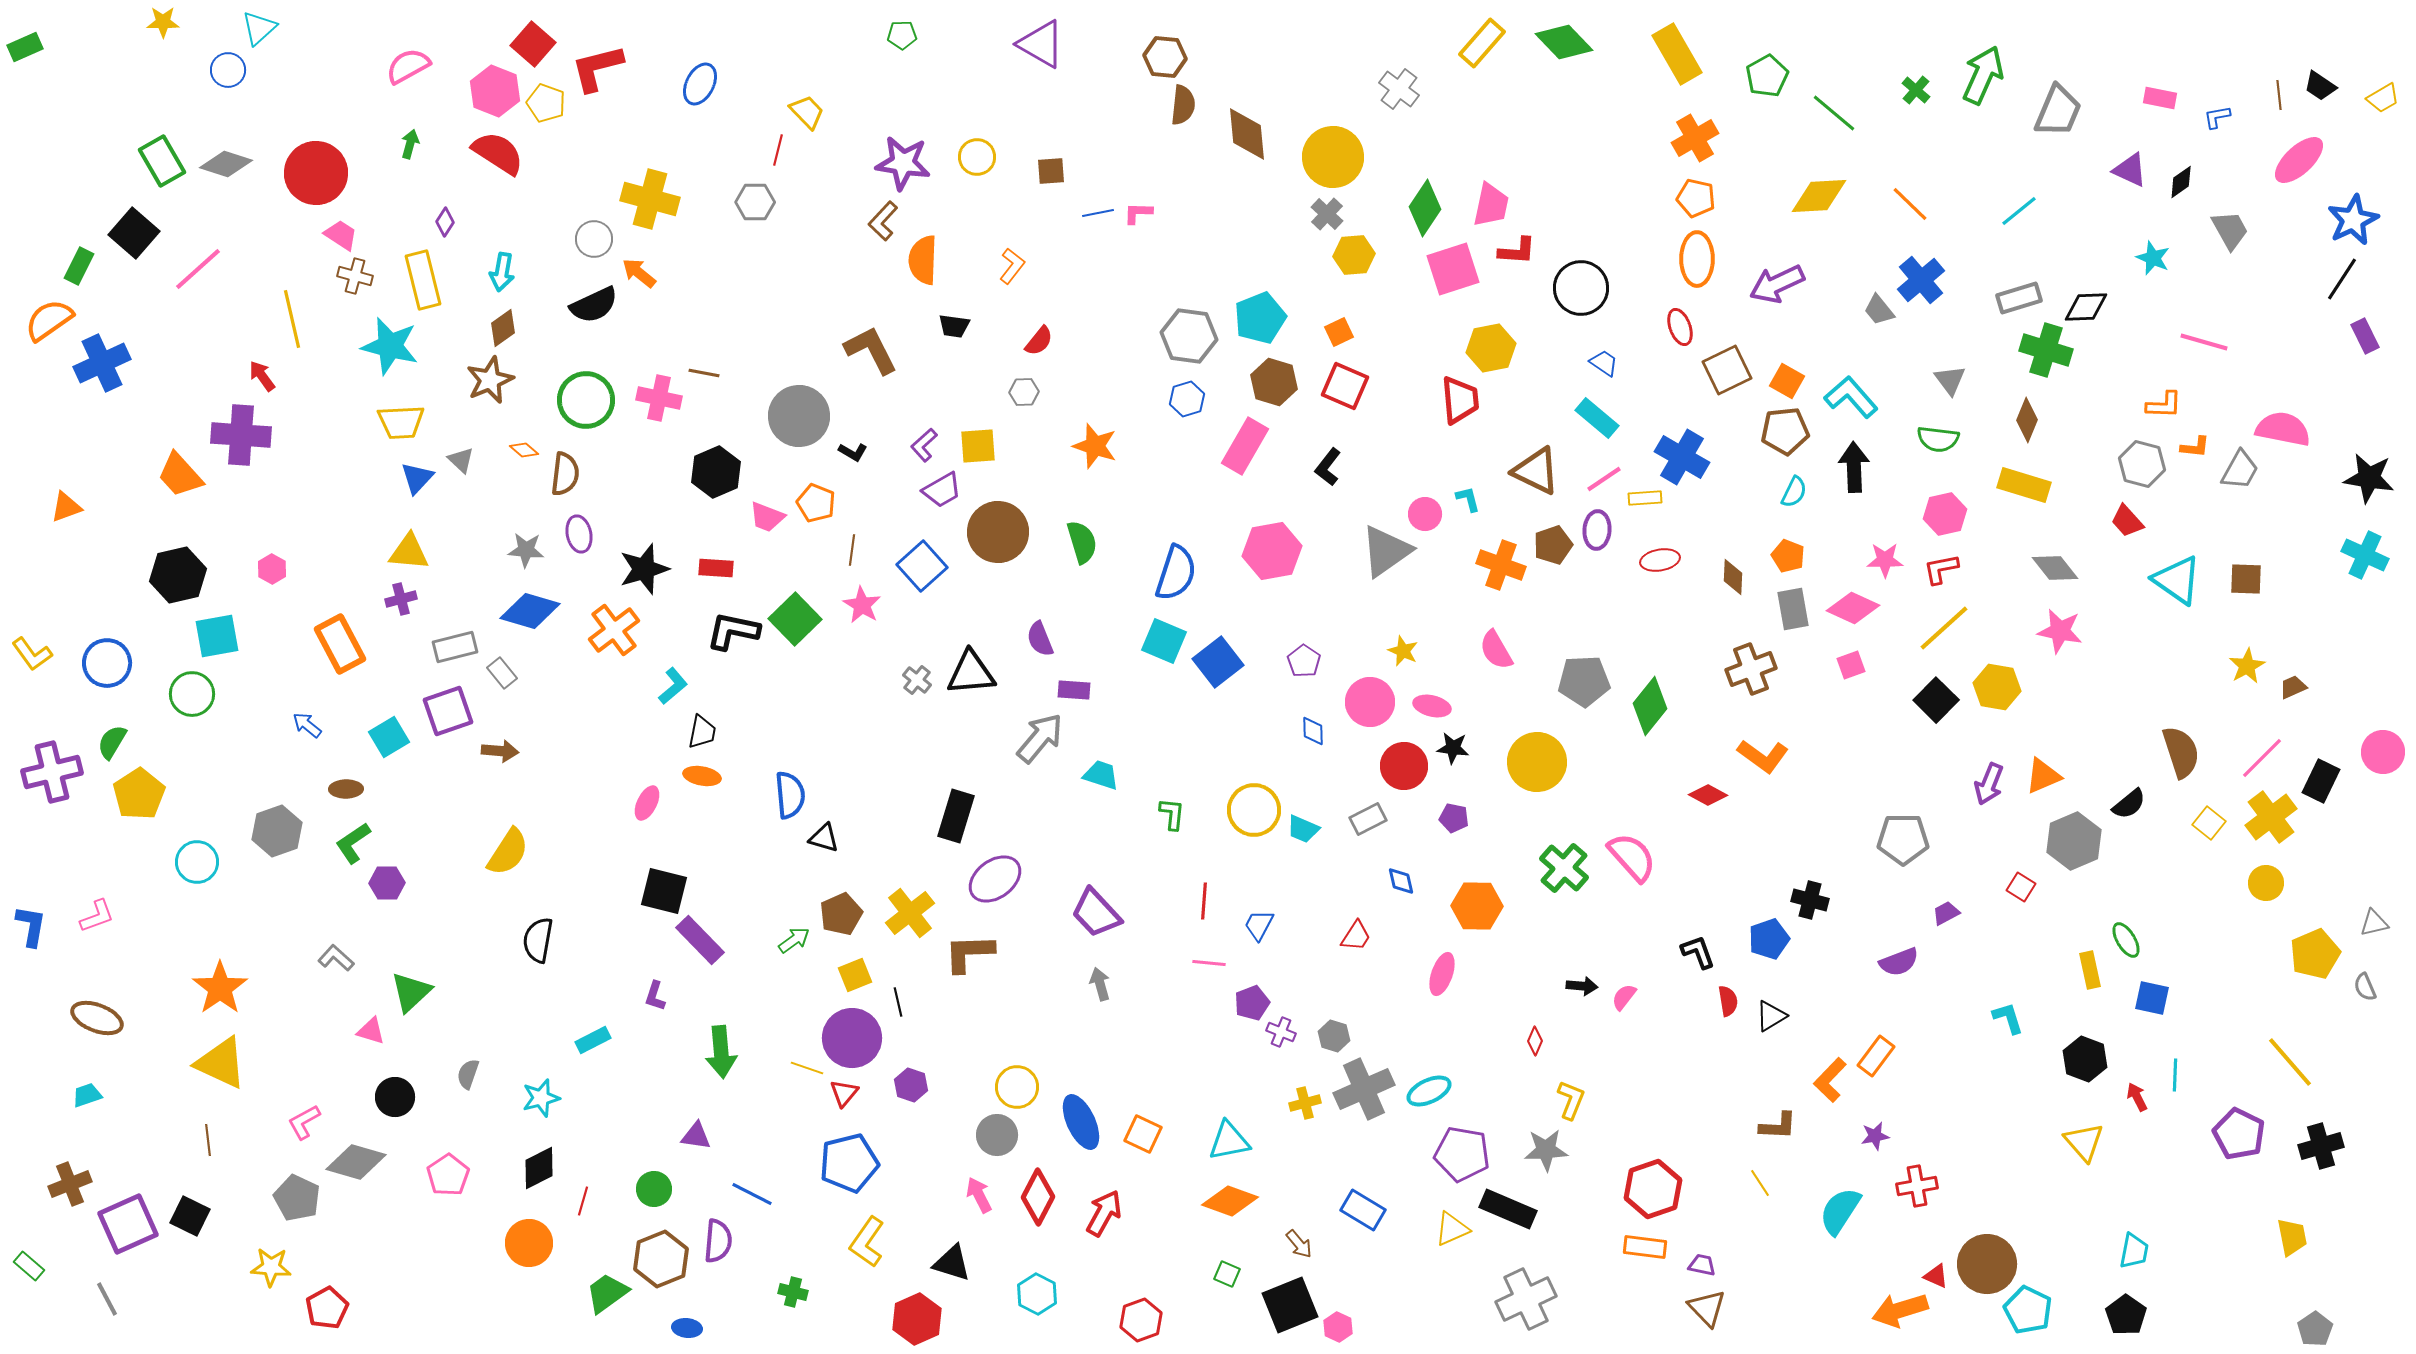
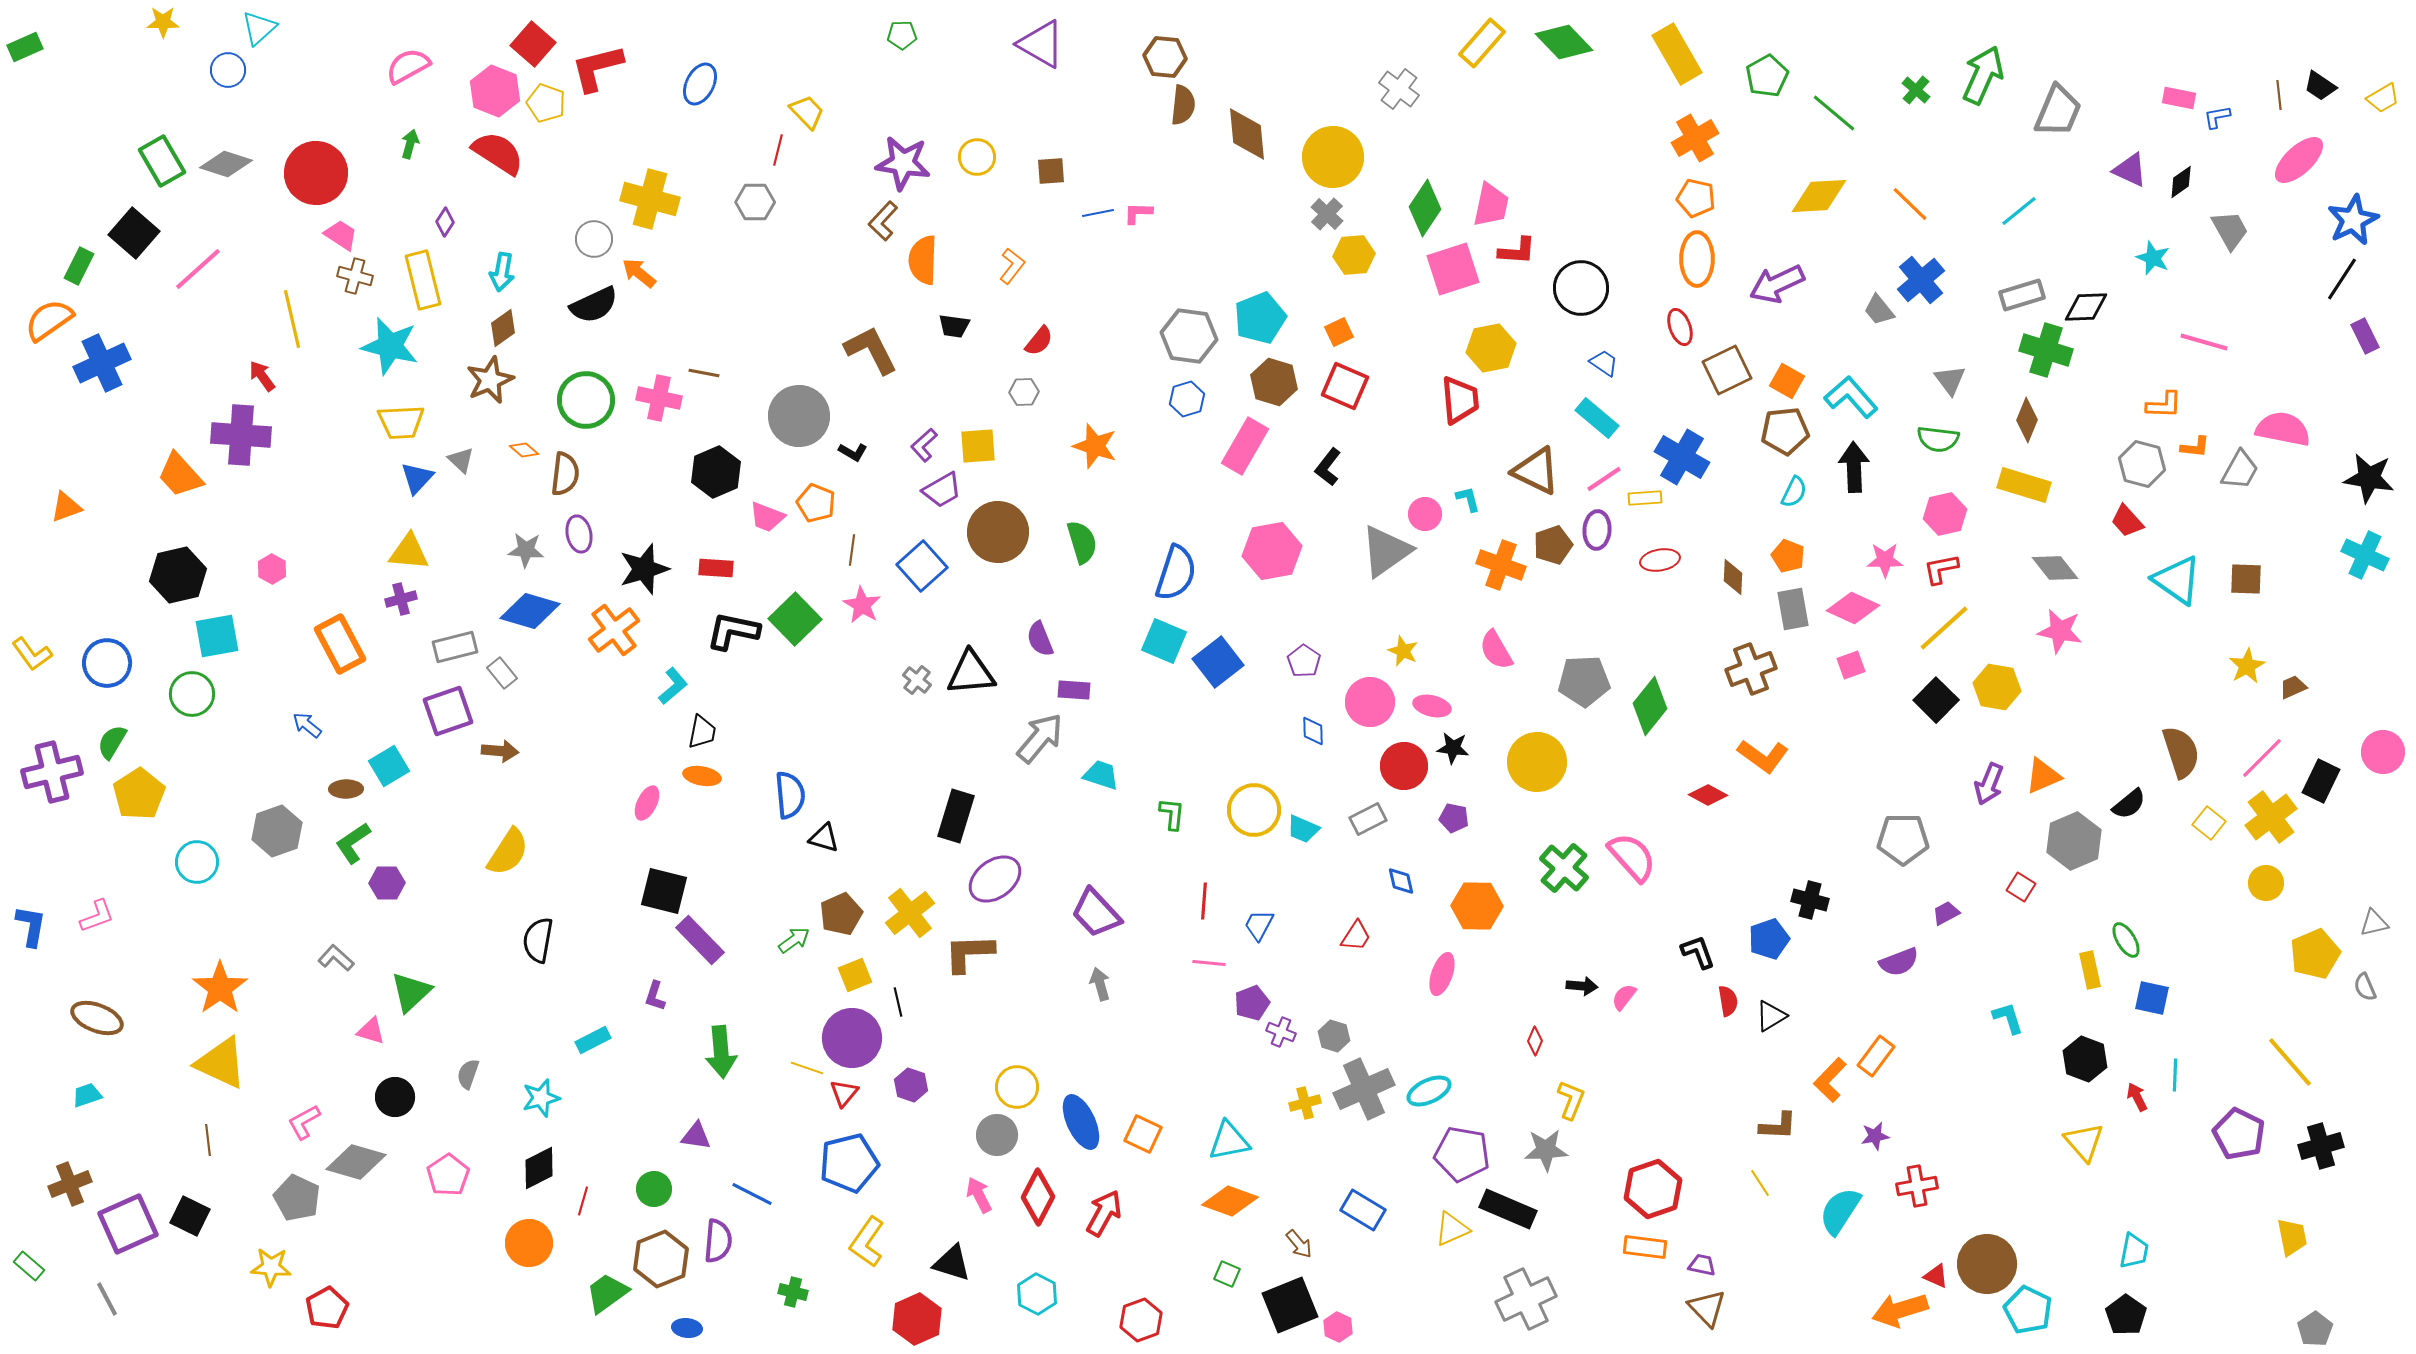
pink rectangle at (2160, 98): moved 19 px right
gray rectangle at (2019, 298): moved 3 px right, 3 px up
cyan square at (389, 737): moved 29 px down
